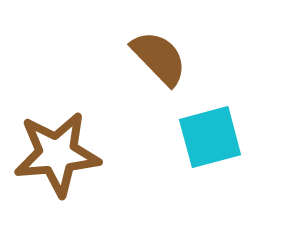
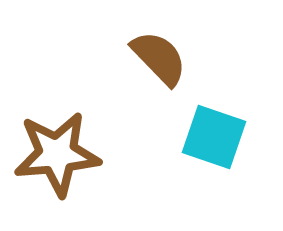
cyan square: moved 4 px right; rotated 34 degrees clockwise
